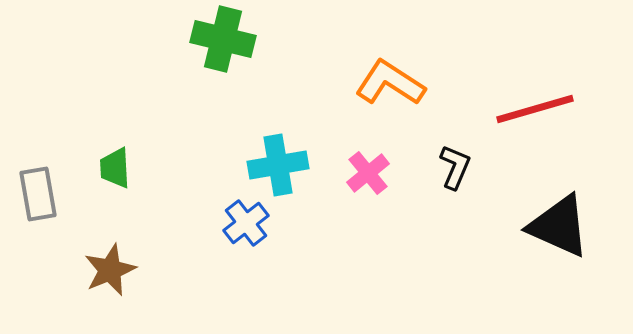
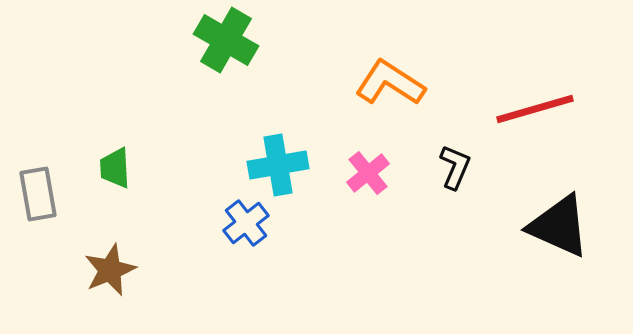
green cross: moved 3 px right, 1 px down; rotated 16 degrees clockwise
